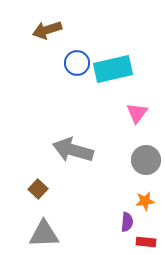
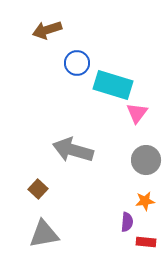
cyan rectangle: moved 16 px down; rotated 30 degrees clockwise
gray triangle: rotated 8 degrees counterclockwise
